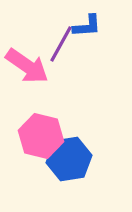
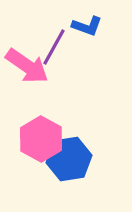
blue L-shape: rotated 24 degrees clockwise
purple line: moved 7 px left, 3 px down
pink hexagon: moved 3 px down; rotated 15 degrees clockwise
